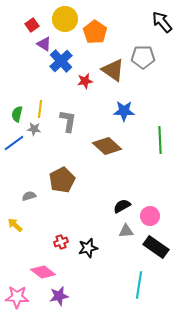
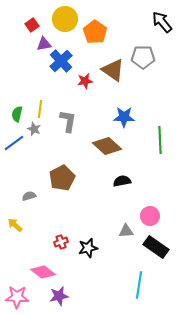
purple triangle: rotated 42 degrees counterclockwise
blue star: moved 6 px down
gray star: rotated 16 degrees clockwise
brown pentagon: moved 2 px up
black semicircle: moved 25 px up; rotated 18 degrees clockwise
